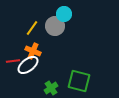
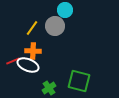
cyan circle: moved 1 px right, 4 px up
orange cross: rotated 21 degrees counterclockwise
red line: rotated 16 degrees counterclockwise
white ellipse: rotated 60 degrees clockwise
green cross: moved 2 px left
